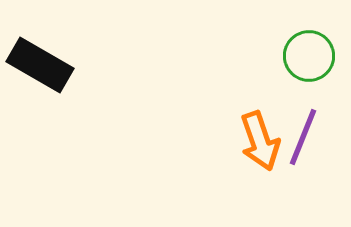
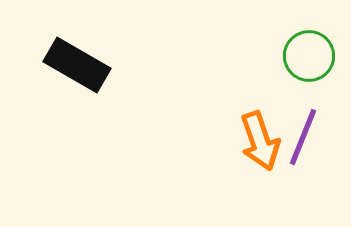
black rectangle: moved 37 px right
